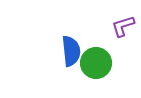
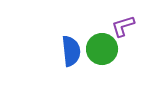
green circle: moved 6 px right, 14 px up
